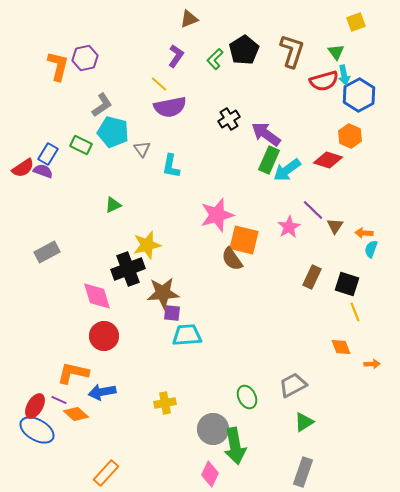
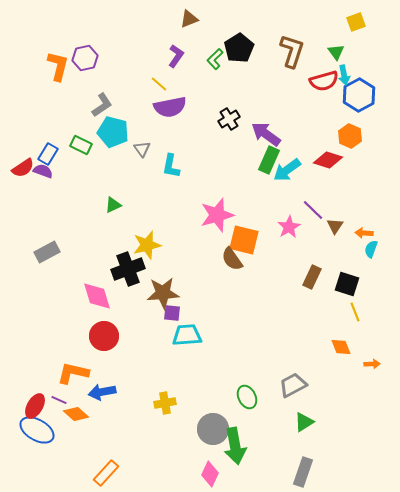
black pentagon at (244, 50): moved 5 px left, 2 px up
